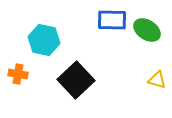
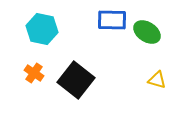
green ellipse: moved 2 px down
cyan hexagon: moved 2 px left, 11 px up
orange cross: moved 16 px right, 1 px up; rotated 24 degrees clockwise
black square: rotated 9 degrees counterclockwise
